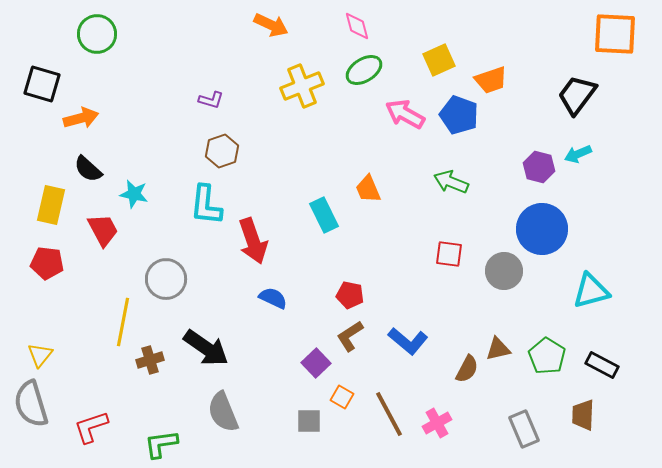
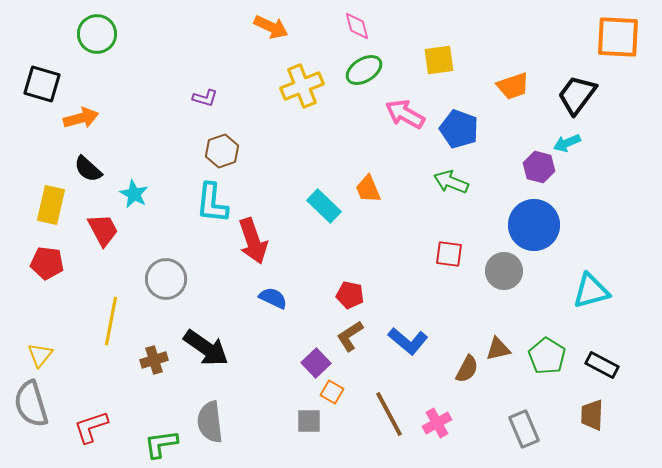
orange arrow at (271, 25): moved 2 px down
orange square at (615, 34): moved 3 px right, 3 px down
yellow square at (439, 60): rotated 16 degrees clockwise
orange trapezoid at (491, 80): moved 22 px right, 6 px down
purple L-shape at (211, 100): moved 6 px left, 2 px up
blue pentagon at (459, 115): moved 14 px down
cyan arrow at (578, 154): moved 11 px left, 11 px up
cyan star at (134, 194): rotated 16 degrees clockwise
cyan L-shape at (206, 205): moved 6 px right, 2 px up
cyan rectangle at (324, 215): moved 9 px up; rotated 20 degrees counterclockwise
blue circle at (542, 229): moved 8 px left, 4 px up
yellow line at (123, 322): moved 12 px left, 1 px up
brown cross at (150, 360): moved 4 px right
orange square at (342, 397): moved 10 px left, 5 px up
gray semicircle at (223, 412): moved 13 px left, 10 px down; rotated 15 degrees clockwise
brown trapezoid at (583, 415): moved 9 px right
